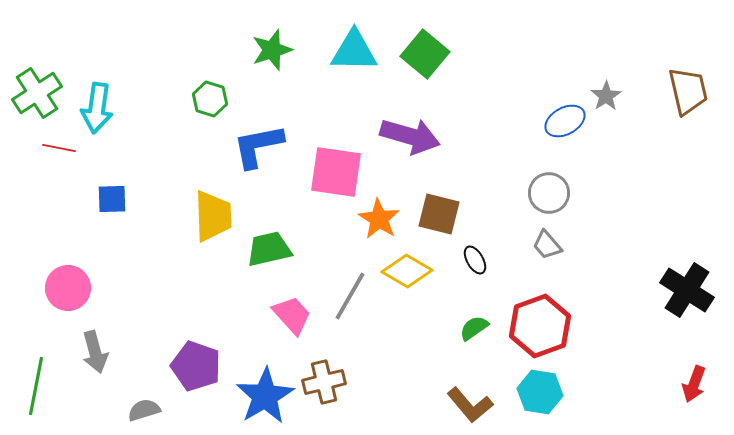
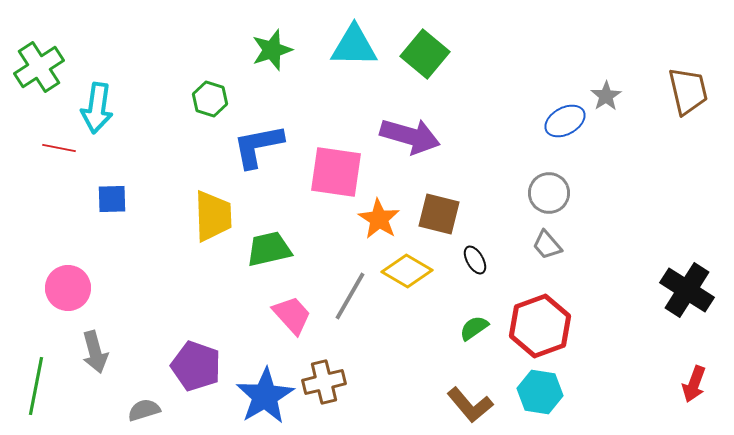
cyan triangle: moved 5 px up
green cross: moved 2 px right, 26 px up
